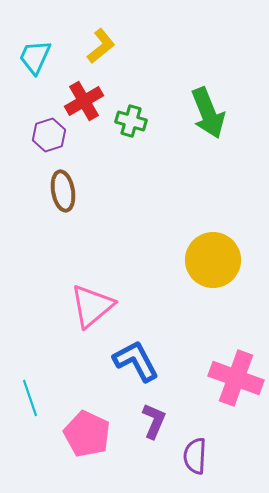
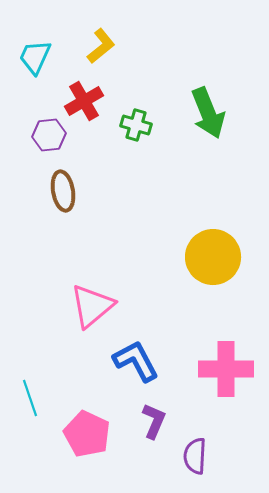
green cross: moved 5 px right, 4 px down
purple hexagon: rotated 12 degrees clockwise
yellow circle: moved 3 px up
pink cross: moved 10 px left, 9 px up; rotated 20 degrees counterclockwise
